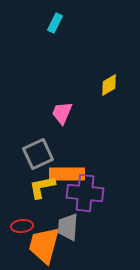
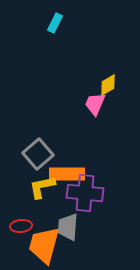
yellow diamond: moved 1 px left
pink trapezoid: moved 33 px right, 9 px up
gray square: rotated 16 degrees counterclockwise
red ellipse: moved 1 px left
